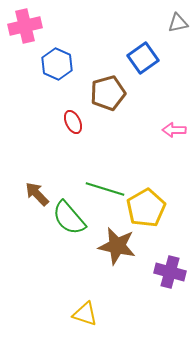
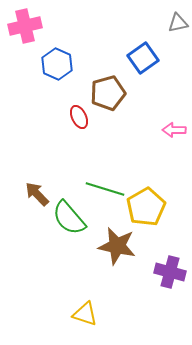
red ellipse: moved 6 px right, 5 px up
yellow pentagon: moved 1 px up
